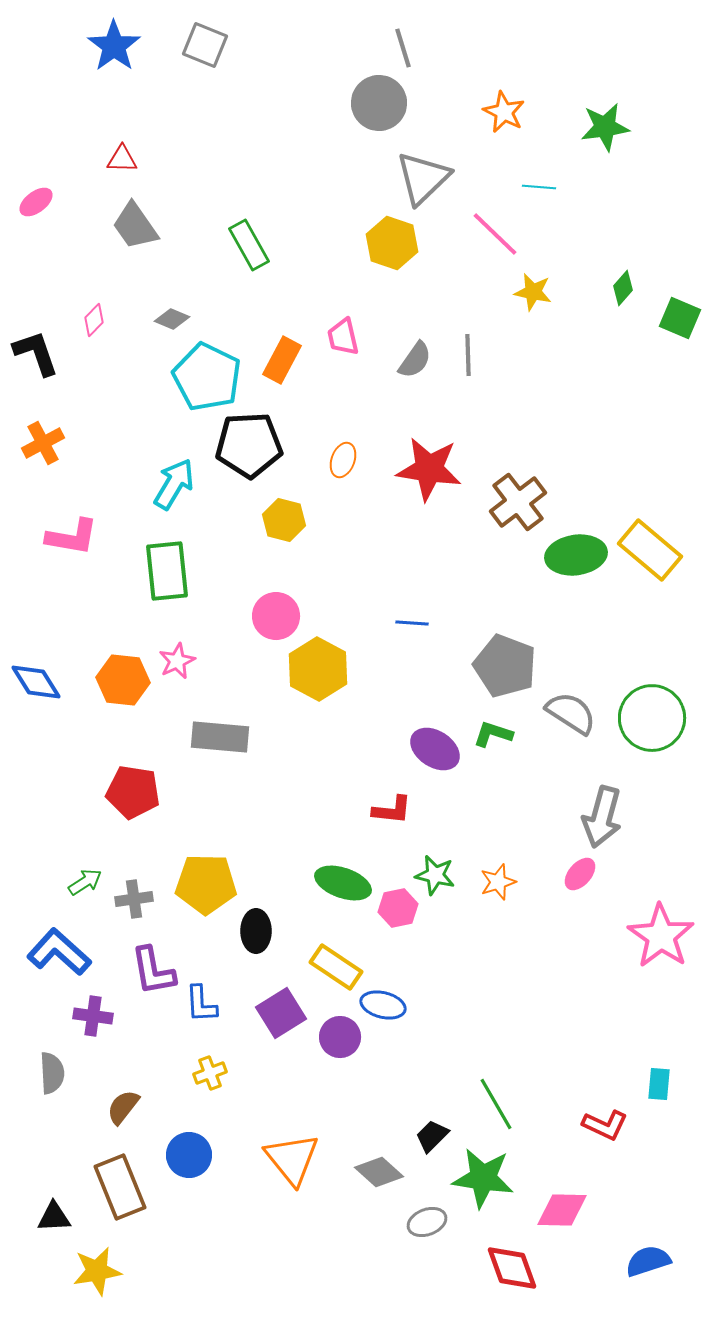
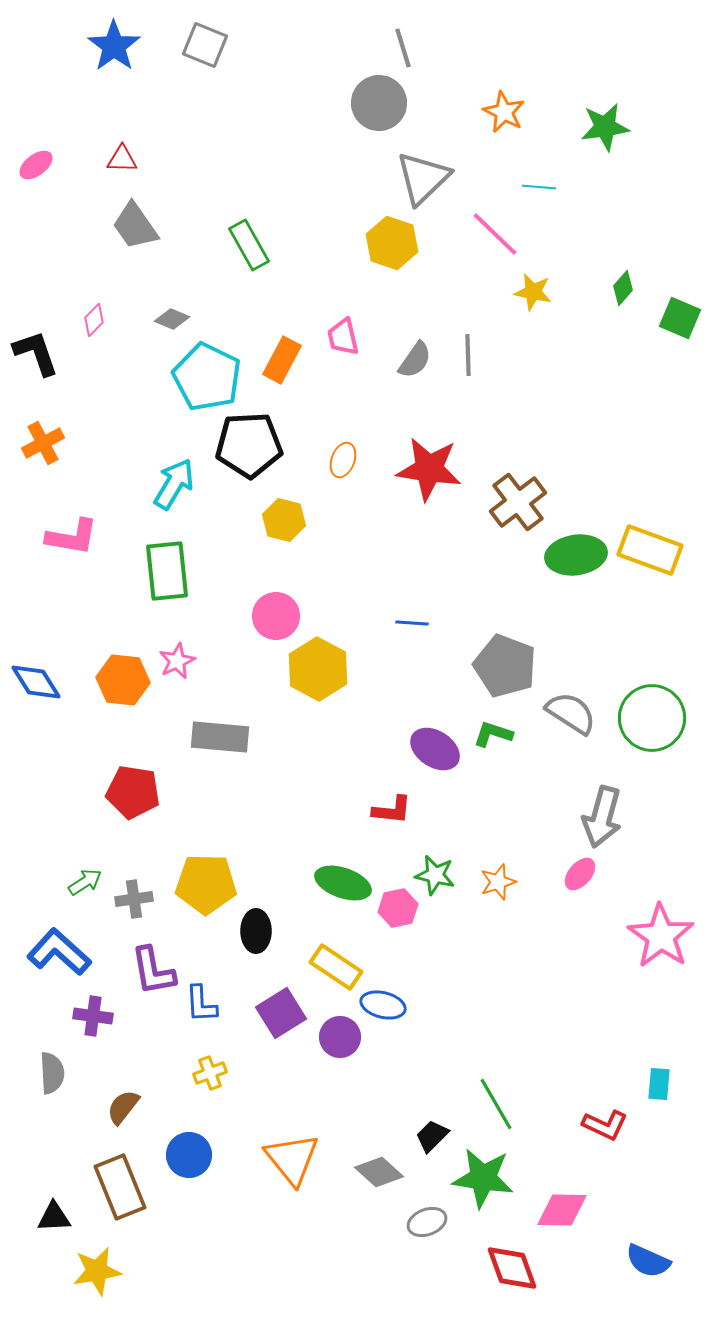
pink ellipse at (36, 202): moved 37 px up
yellow rectangle at (650, 550): rotated 20 degrees counterclockwise
blue semicircle at (648, 1261): rotated 138 degrees counterclockwise
